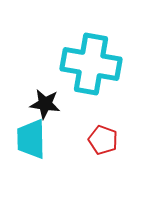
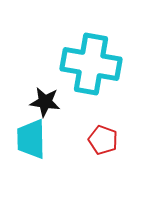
black star: moved 2 px up
